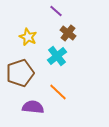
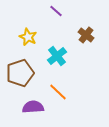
brown cross: moved 18 px right, 2 px down
purple semicircle: rotated 10 degrees counterclockwise
